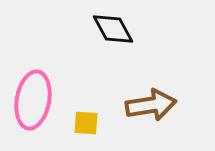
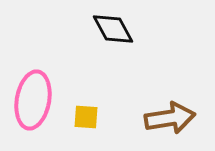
brown arrow: moved 19 px right, 13 px down
yellow square: moved 6 px up
